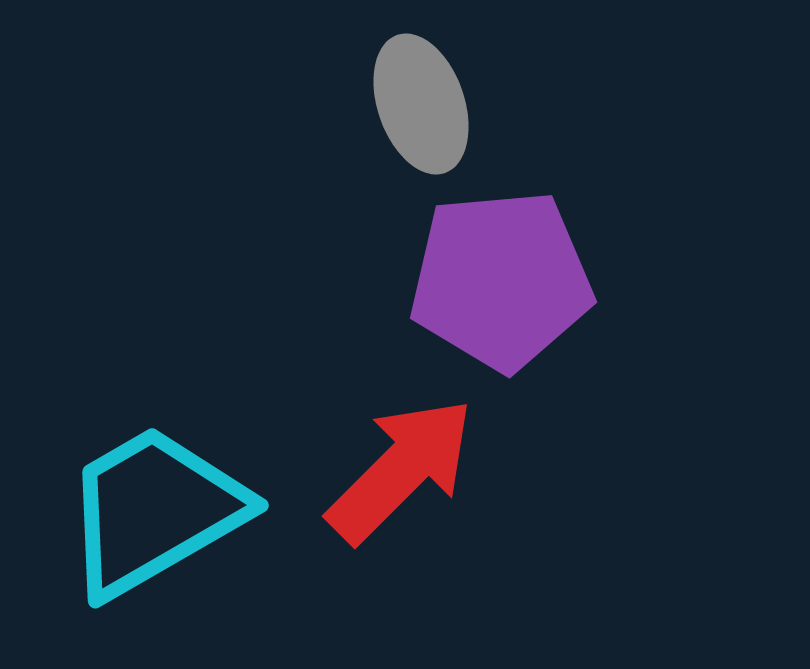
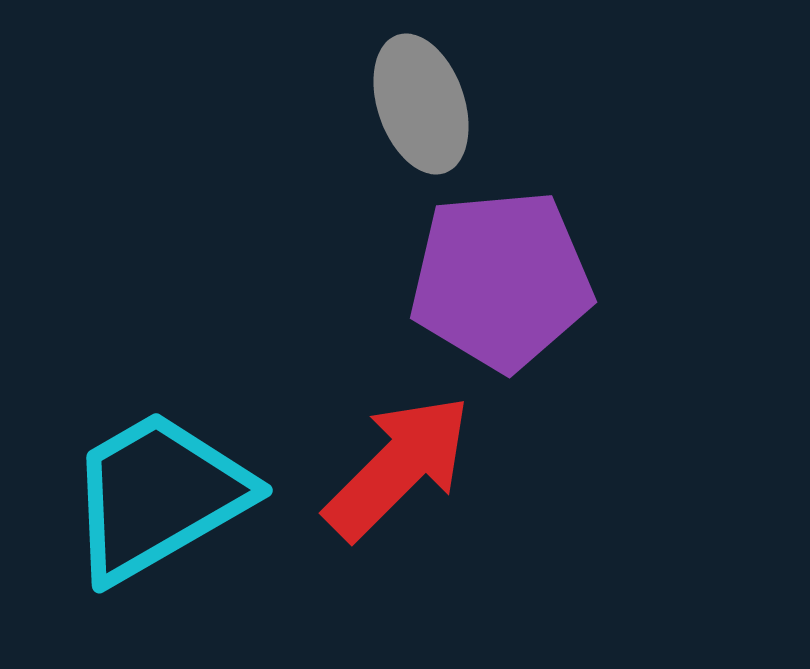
red arrow: moved 3 px left, 3 px up
cyan trapezoid: moved 4 px right, 15 px up
